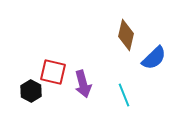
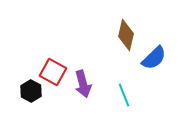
red square: rotated 16 degrees clockwise
